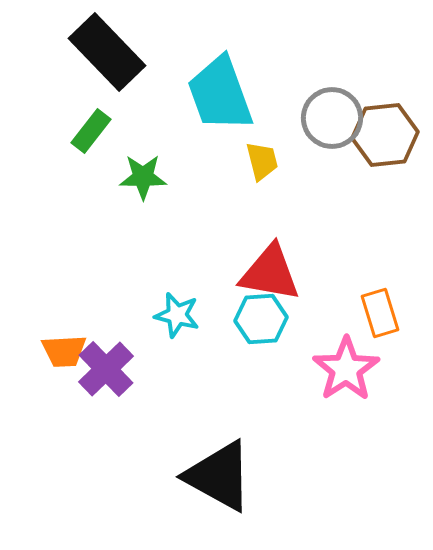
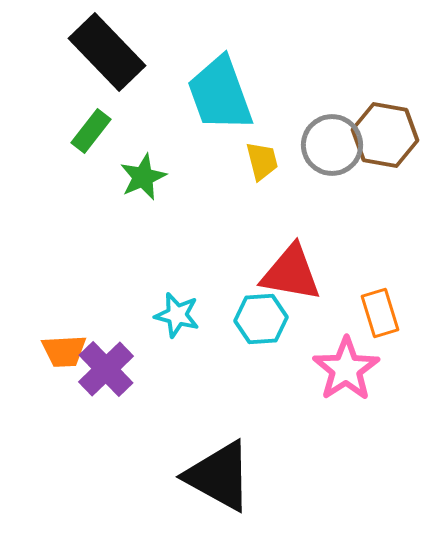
gray circle: moved 27 px down
brown hexagon: rotated 16 degrees clockwise
green star: rotated 24 degrees counterclockwise
red triangle: moved 21 px right
